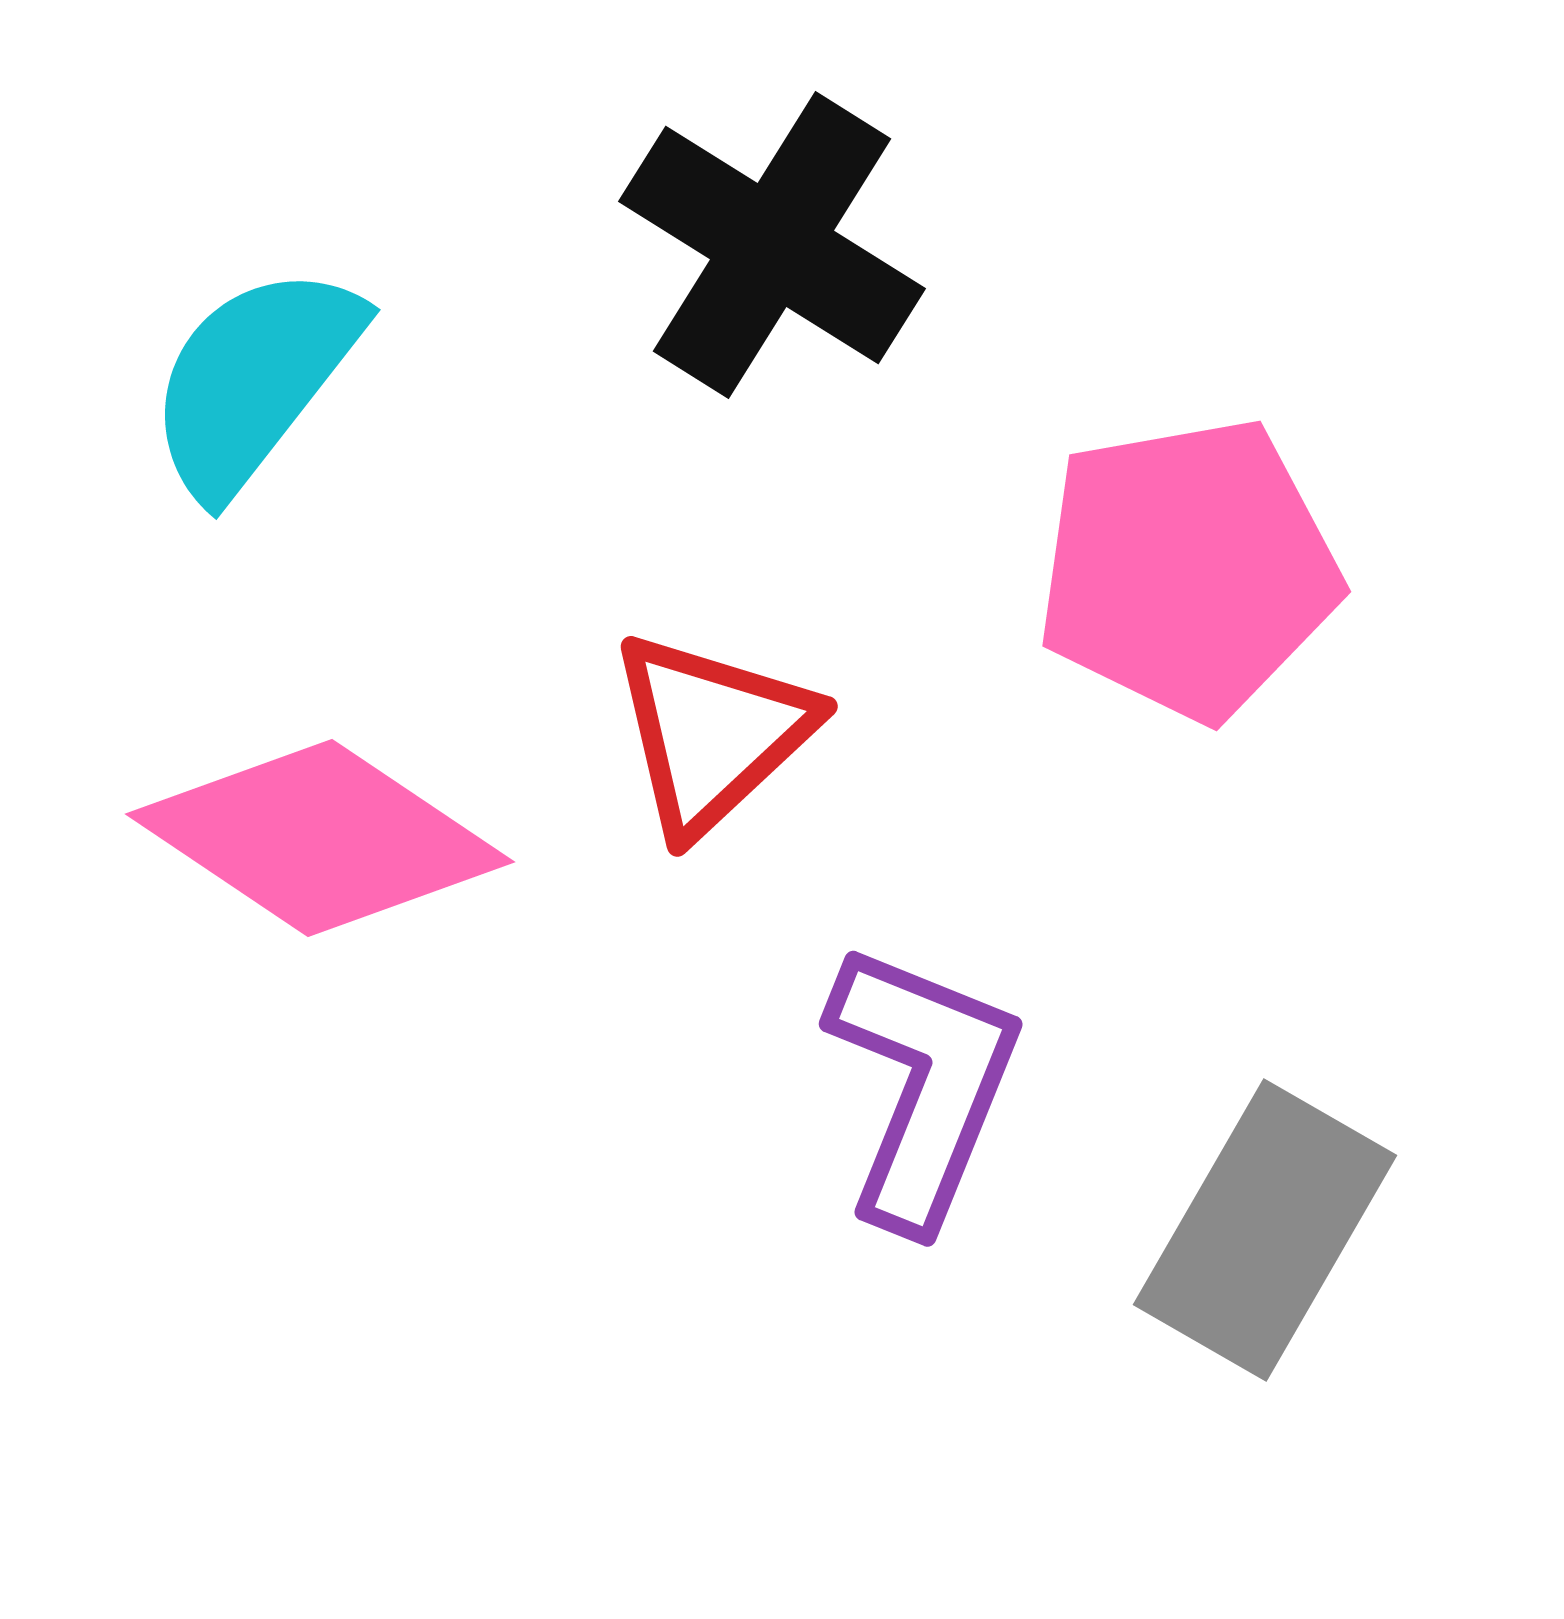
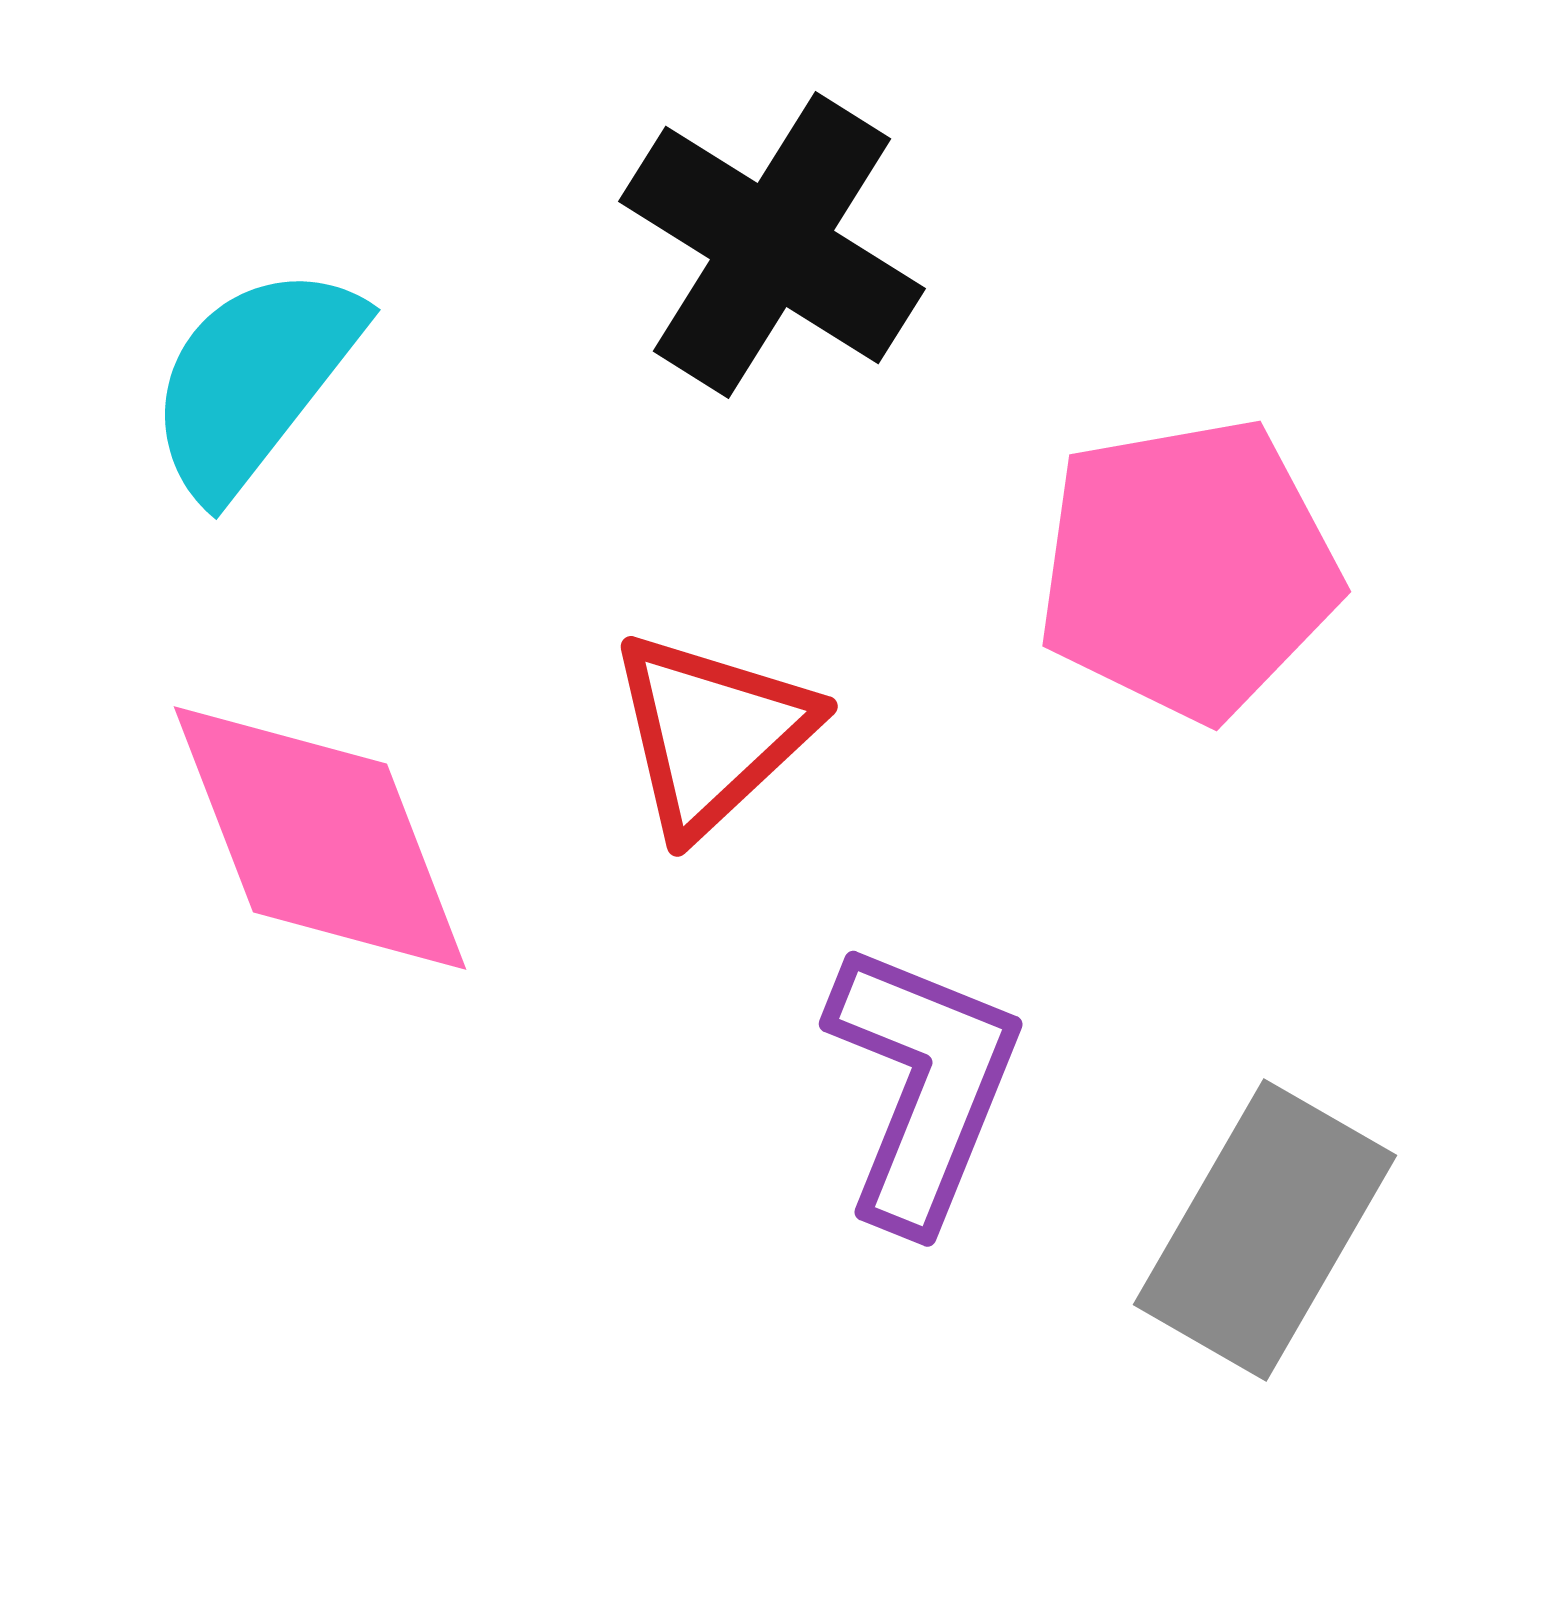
pink diamond: rotated 35 degrees clockwise
